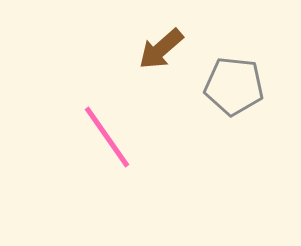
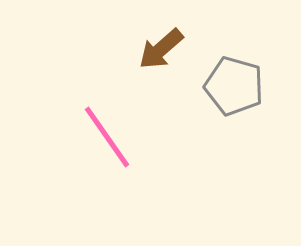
gray pentagon: rotated 10 degrees clockwise
